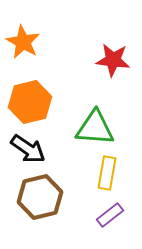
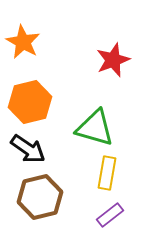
red star: rotated 28 degrees counterclockwise
green triangle: rotated 12 degrees clockwise
